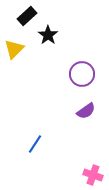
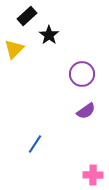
black star: moved 1 px right
pink cross: rotated 18 degrees counterclockwise
